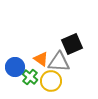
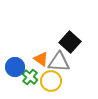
black square: moved 2 px left, 2 px up; rotated 25 degrees counterclockwise
